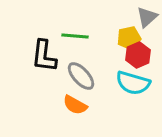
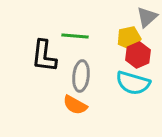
gray ellipse: rotated 48 degrees clockwise
